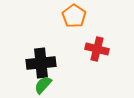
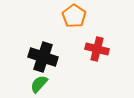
black cross: moved 2 px right, 6 px up; rotated 24 degrees clockwise
green semicircle: moved 4 px left, 1 px up
